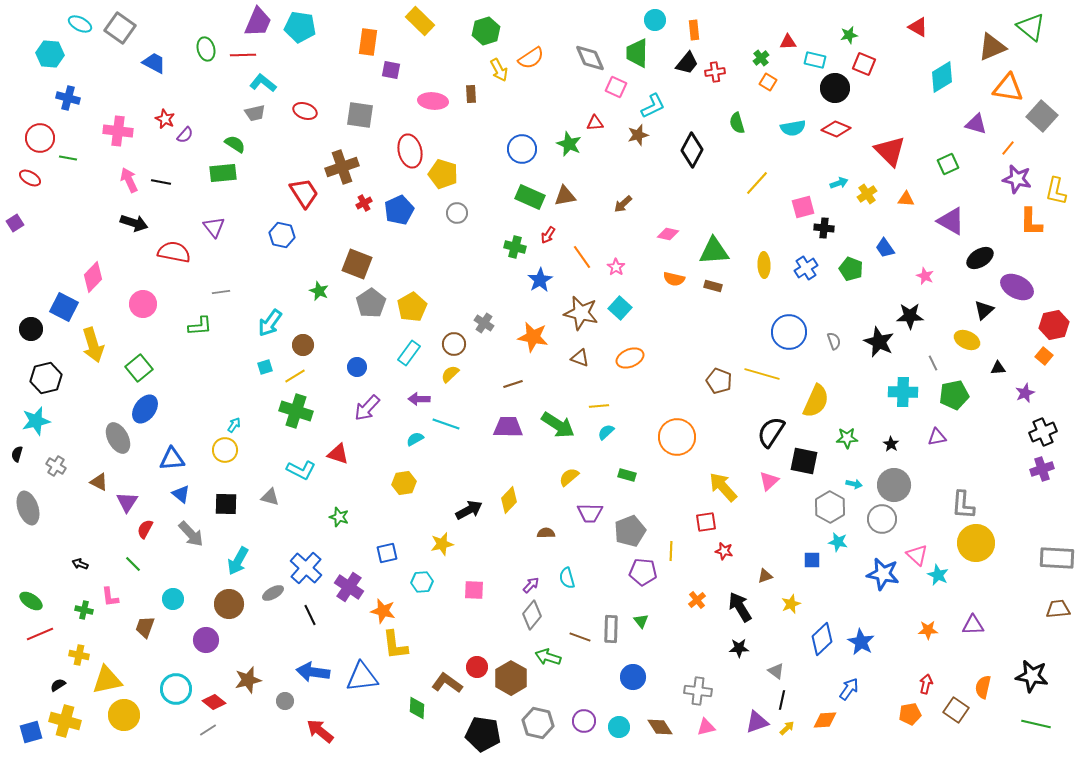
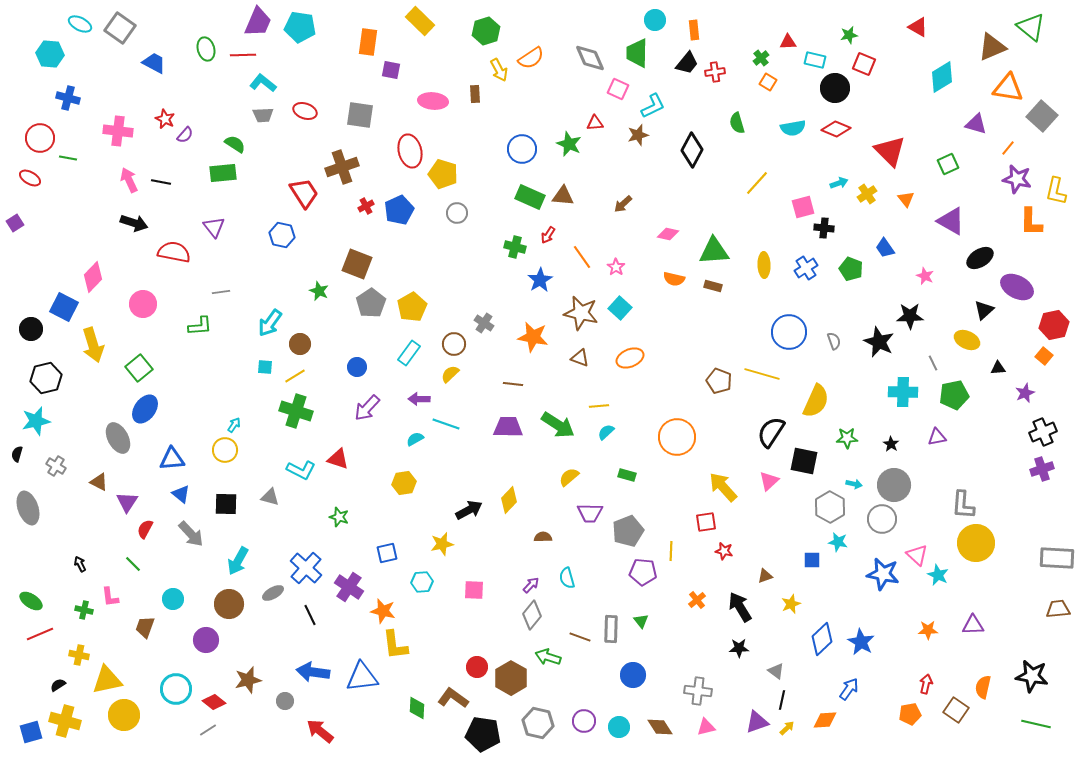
pink square at (616, 87): moved 2 px right, 2 px down
brown rectangle at (471, 94): moved 4 px right
gray trapezoid at (255, 113): moved 8 px right, 2 px down; rotated 10 degrees clockwise
brown triangle at (565, 196): moved 2 px left; rotated 15 degrees clockwise
orange triangle at (906, 199): rotated 48 degrees clockwise
red cross at (364, 203): moved 2 px right, 3 px down
brown circle at (303, 345): moved 3 px left, 1 px up
cyan square at (265, 367): rotated 21 degrees clockwise
brown line at (513, 384): rotated 24 degrees clockwise
red triangle at (338, 454): moved 5 px down
gray pentagon at (630, 531): moved 2 px left
brown semicircle at (546, 533): moved 3 px left, 4 px down
black arrow at (80, 564): rotated 42 degrees clockwise
blue circle at (633, 677): moved 2 px up
brown L-shape at (447, 683): moved 6 px right, 15 px down
